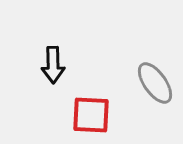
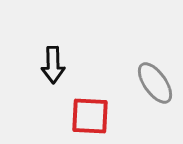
red square: moved 1 px left, 1 px down
